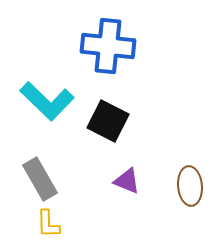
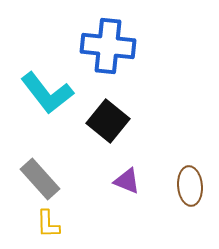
cyan L-shape: moved 8 px up; rotated 8 degrees clockwise
black square: rotated 12 degrees clockwise
gray rectangle: rotated 12 degrees counterclockwise
